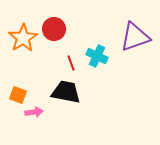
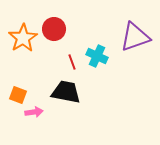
red line: moved 1 px right, 1 px up
